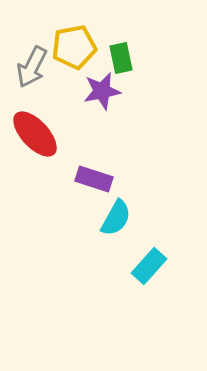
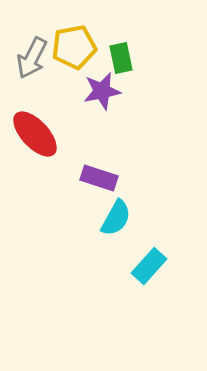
gray arrow: moved 9 px up
purple rectangle: moved 5 px right, 1 px up
